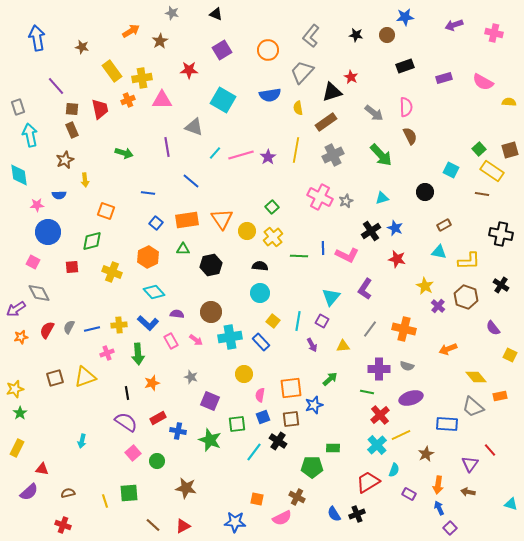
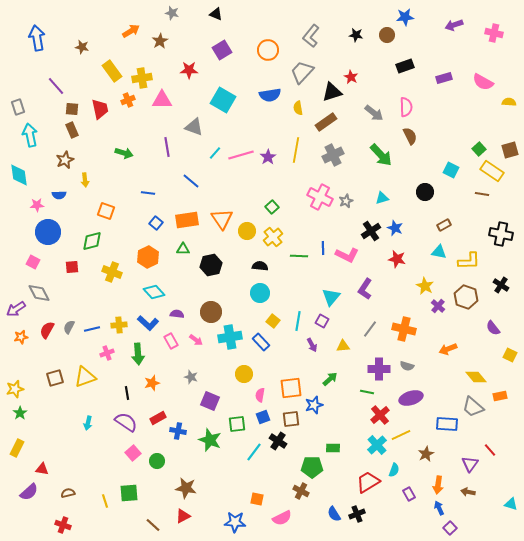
cyan arrow at (82, 441): moved 6 px right, 18 px up
purple rectangle at (409, 494): rotated 32 degrees clockwise
brown cross at (297, 497): moved 4 px right, 6 px up
red triangle at (183, 526): moved 10 px up
